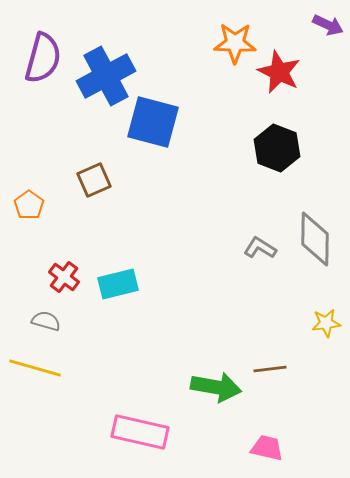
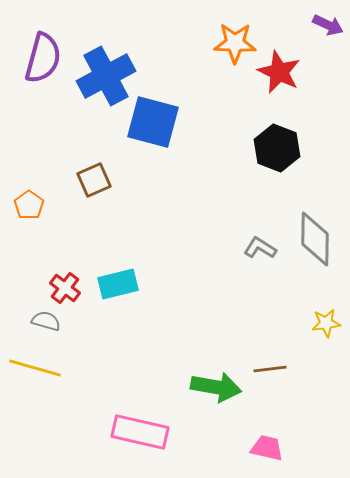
red cross: moved 1 px right, 11 px down
